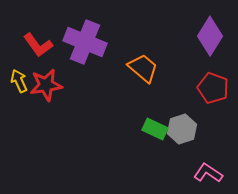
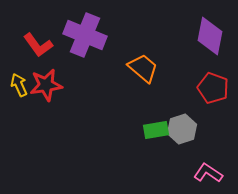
purple diamond: rotated 21 degrees counterclockwise
purple cross: moved 7 px up
yellow arrow: moved 4 px down
green rectangle: moved 1 px right, 1 px down; rotated 35 degrees counterclockwise
